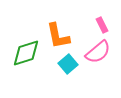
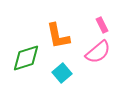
green diamond: moved 5 px down
cyan square: moved 6 px left, 9 px down
